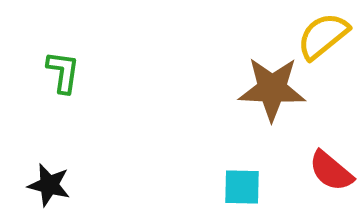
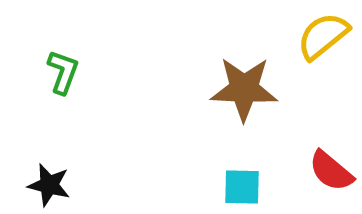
green L-shape: rotated 12 degrees clockwise
brown star: moved 28 px left
